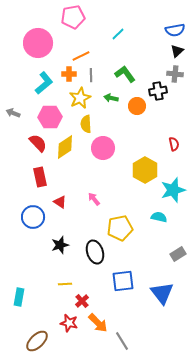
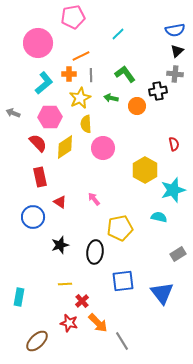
black ellipse at (95, 252): rotated 25 degrees clockwise
